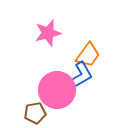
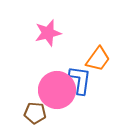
orange trapezoid: moved 10 px right, 4 px down
blue L-shape: moved 4 px down; rotated 52 degrees counterclockwise
brown pentagon: rotated 15 degrees clockwise
